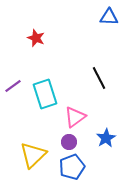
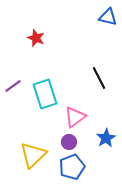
blue triangle: moved 1 px left; rotated 12 degrees clockwise
